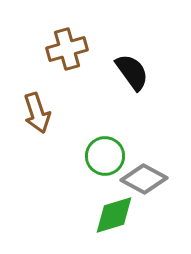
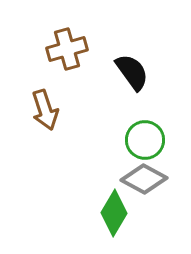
brown arrow: moved 8 px right, 3 px up
green circle: moved 40 px right, 16 px up
green diamond: moved 2 px up; rotated 42 degrees counterclockwise
